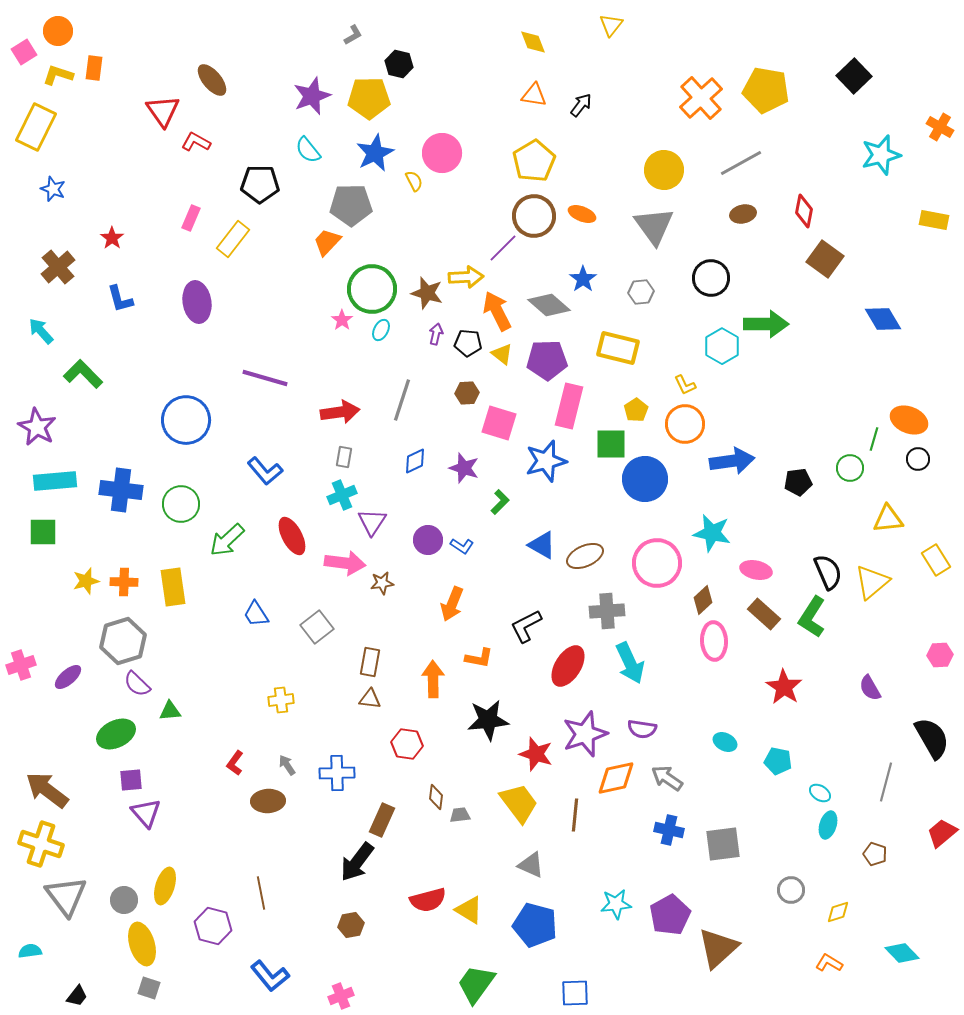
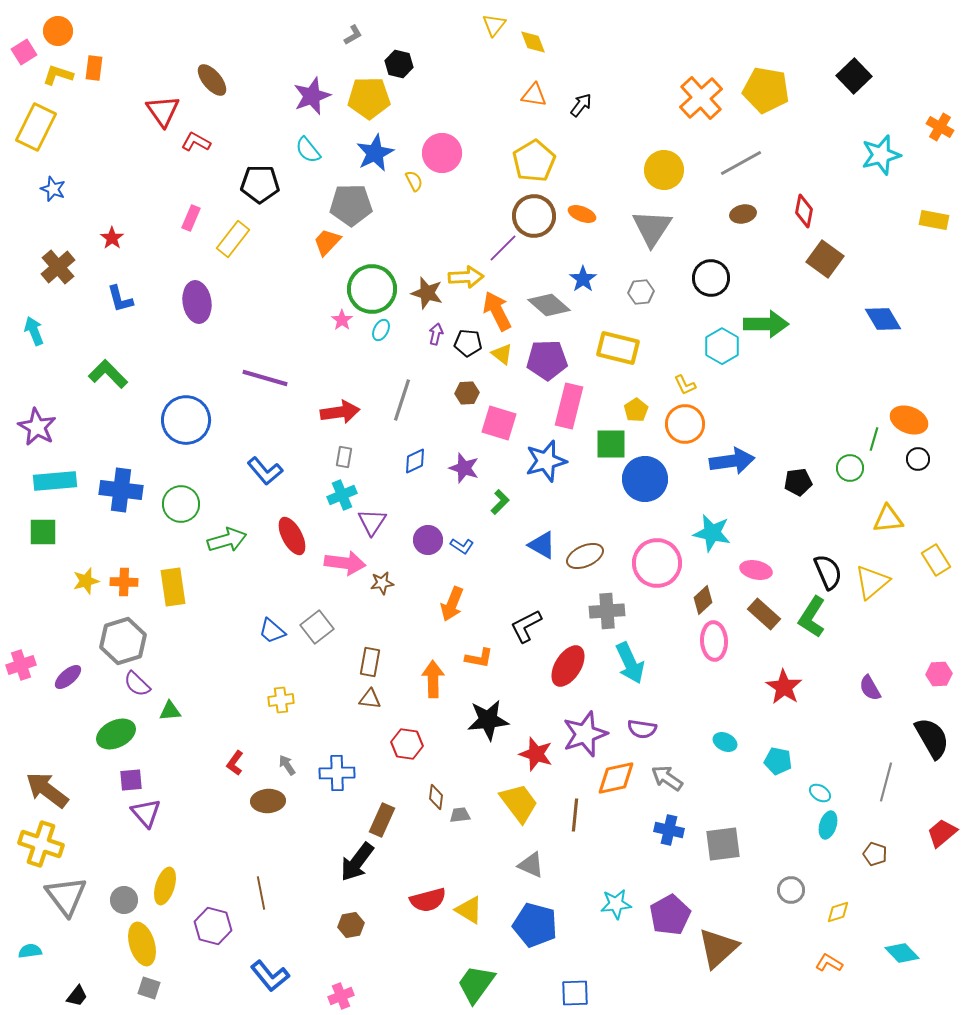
yellow triangle at (611, 25): moved 117 px left
gray triangle at (654, 226): moved 2 px left, 2 px down; rotated 9 degrees clockwise
cyan arrow at (41, 331): moved 7 px left; rotated 20 degrees clockwise
green L-shape at (83, 374): moved 25 px right
green arrow at (227, 540): rotated 153 degrees counterclockwise
blue trapezoid at (256, 614): moved 16 px right, 17 px down; rotated 16 degrees counterclockwise
pink hexagon at (940, 655): moved 1 px left, 19 px down
